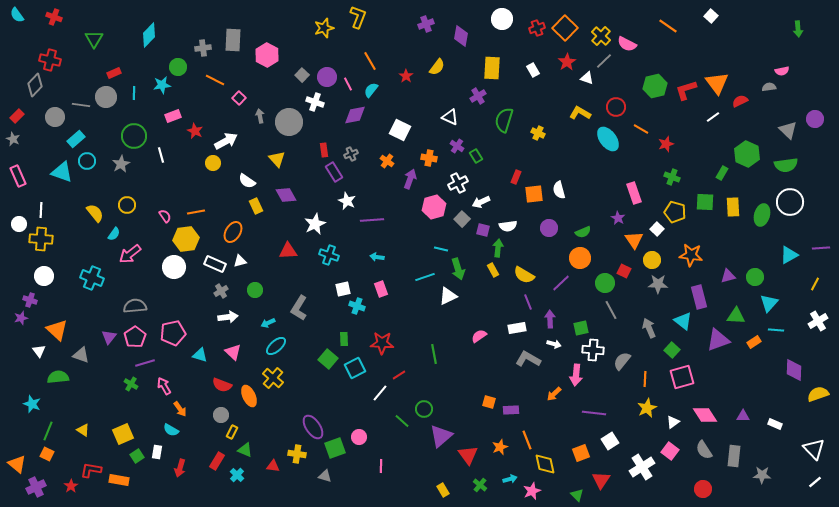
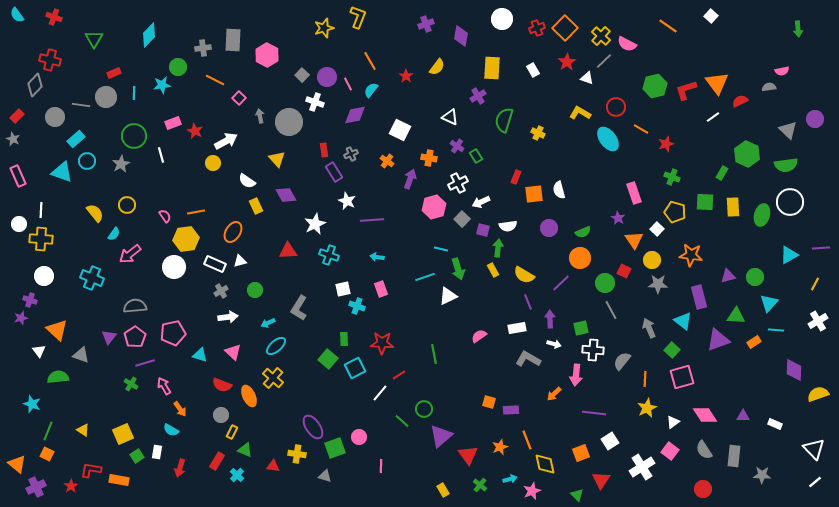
pink rectangle at (173, 116): moved 7 px down
